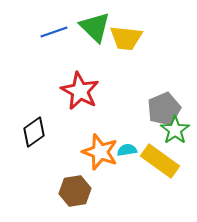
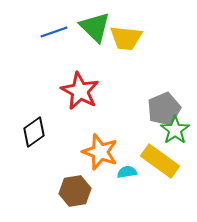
cyan semicircle: moved 22 px down
